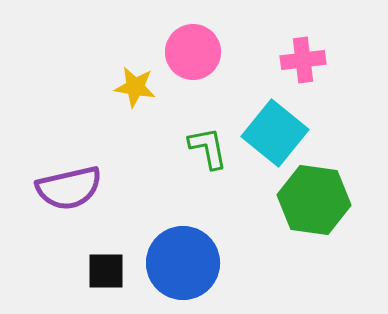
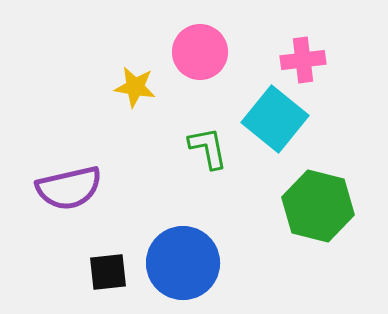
pink circle: moved 7 px right
cyan square: moved 14 px up
green hexagon: moved 4 px right, 6 px down; rotated 6 degrees clockwise
black square: moved 2 px right, 1 px down; rotated 6 degrees counterclockwise
